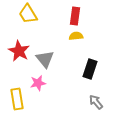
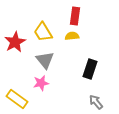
yellow trapezoid: moved 15 px right, 18 px down
yellow semicircle: moved 4 px left
red star: moved 4 px left, 9 px up; rotated 15 degrees clockwise
gray triangle: moved 1 px down
pink star: moved 3 px right
yellow rectangle: rotated 45 degrees counterclockwise
